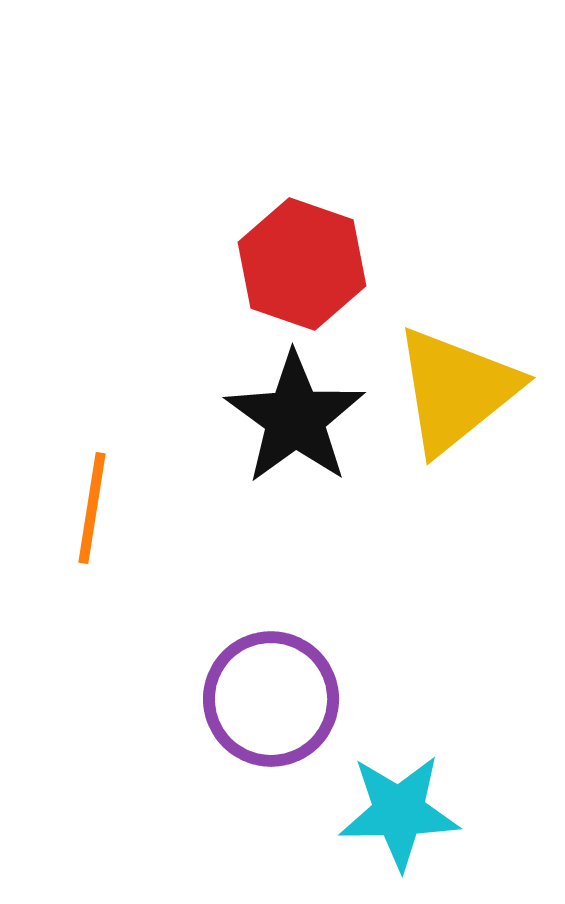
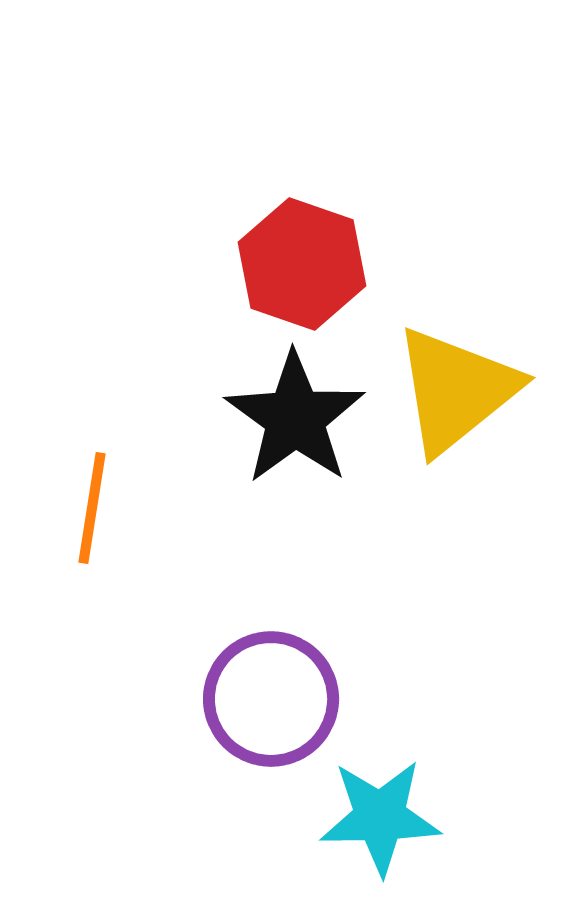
cyan star: moved 19 px left, 5 px down
